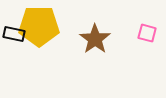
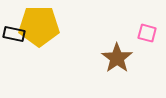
brown star: moved 22 px right, 19 px down
